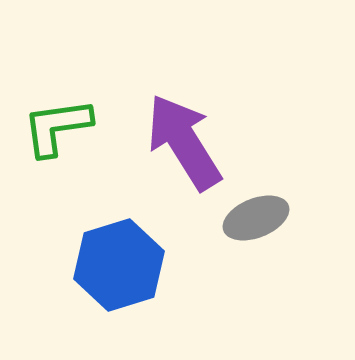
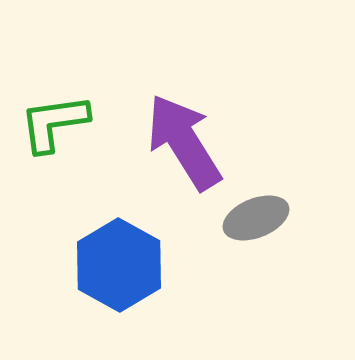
green L-shape: moved 3 px left, 4 px up
blue hexagon: rotated 14 degrees counterclockwise
